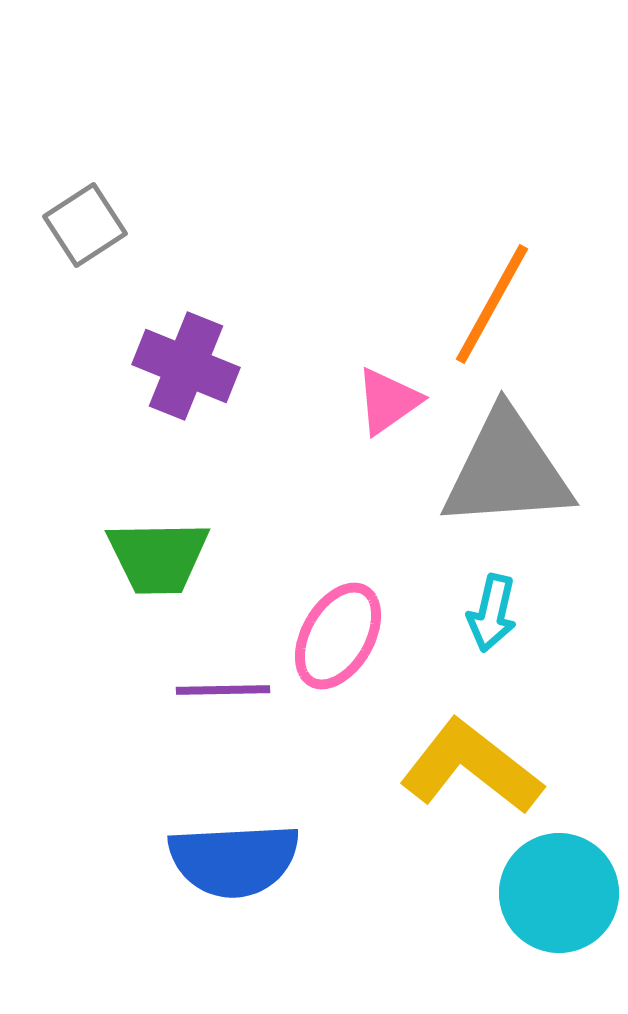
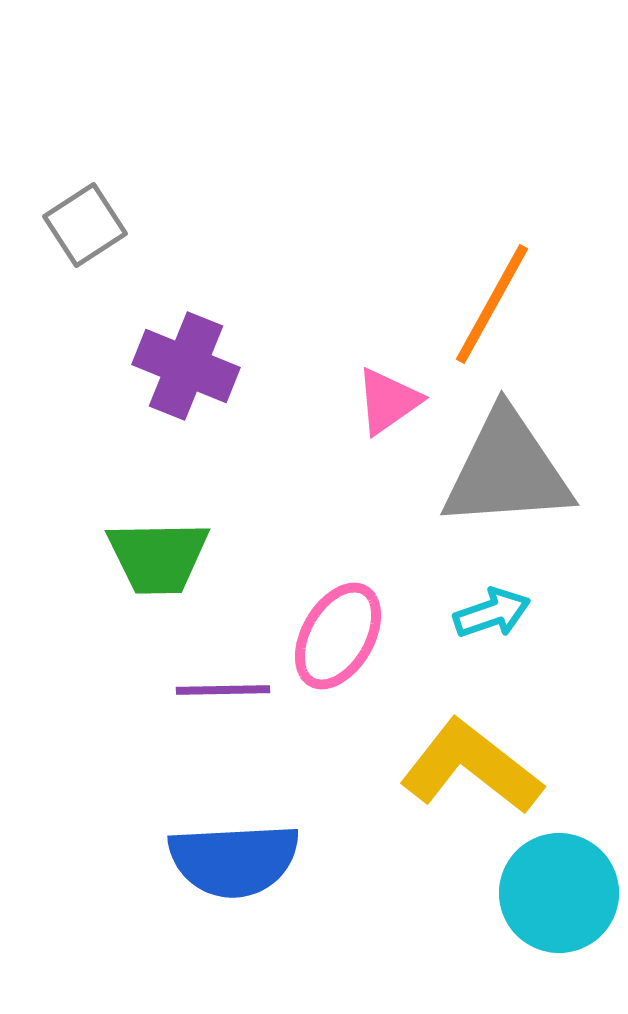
cyan arrow: rotated 122 degrees counterclockwise
